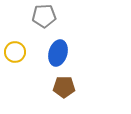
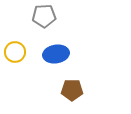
blue ellipse: moved 2 px left, 1 px down; rotated 65 degrees clockwise
brown pentagon: moved 8 px right, 3 px down
